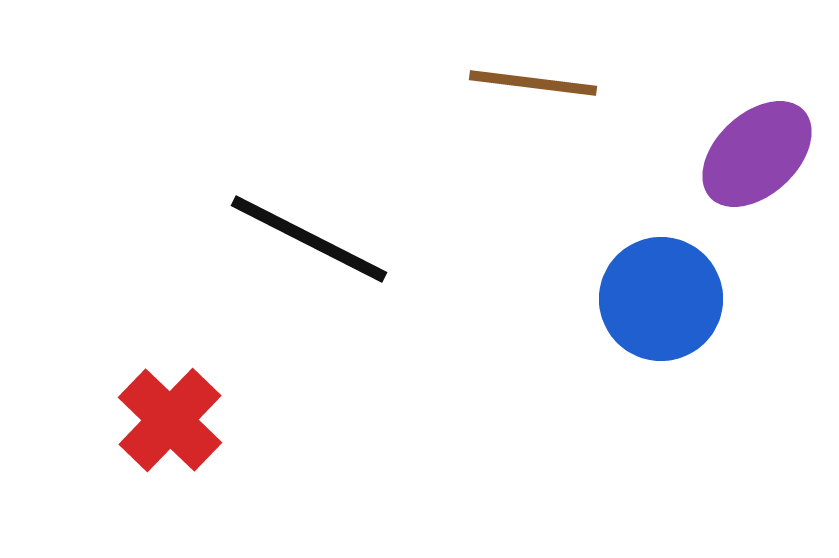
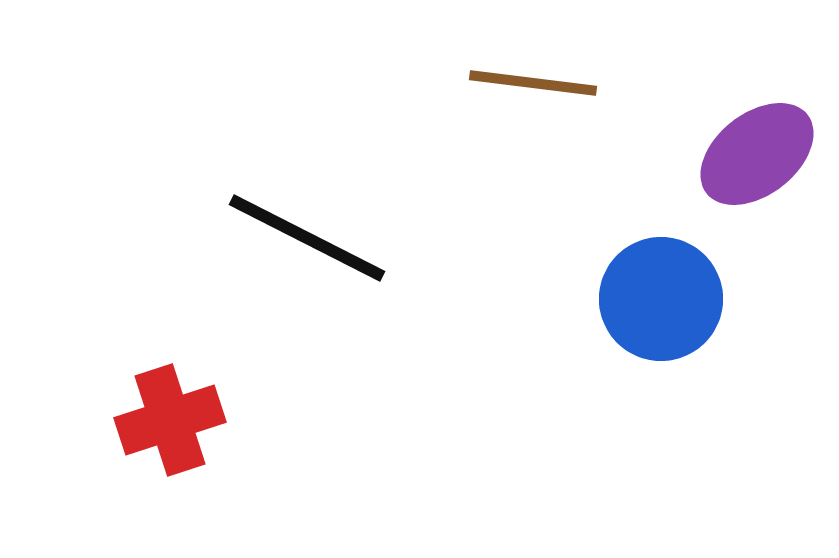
purple ellipse: rotated 5 degrees clockwise
black line: moved 2 px left, 1 px up
red cross: rotated 28 degrees clockwise
